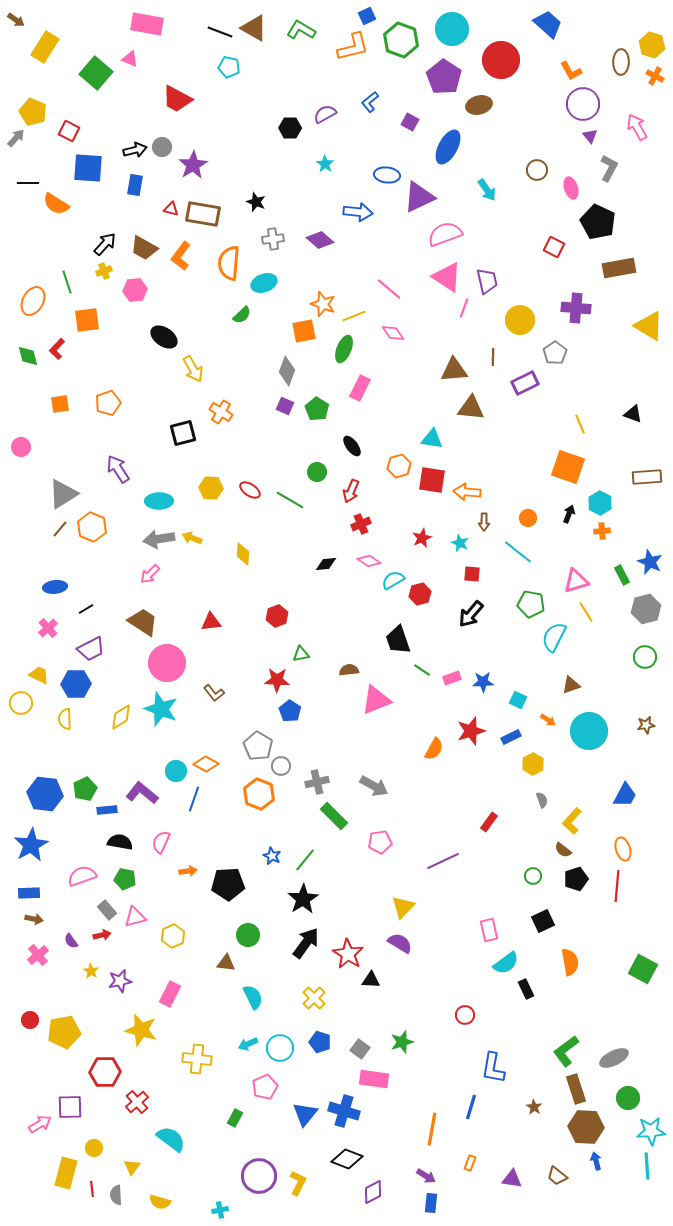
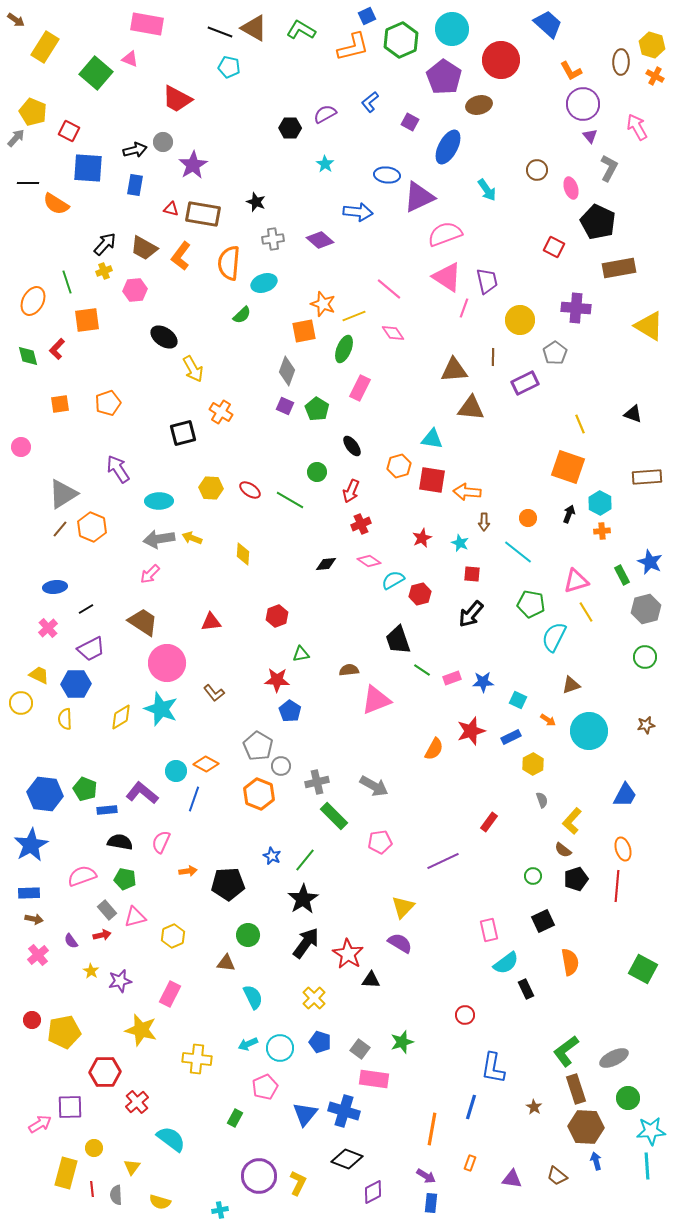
green hexagon at (401, 40): rotated 16 degrees clockwise
gray circle at (162, 147): moved 1 px right, 5 px up
green pentagon at (85, 789): rotated 25 degrees counterclockwise
red circle at (30, 1020): moved 2 px right
